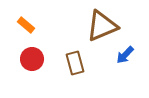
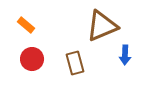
blue arrow: rotated 42 degrees counterclockwise
